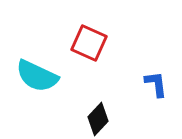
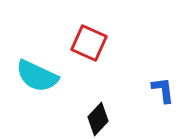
blue L-shape: moved 7 px right, 6 px down
